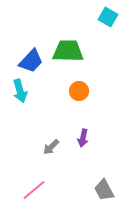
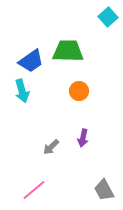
cyan square: rotated 18 degrees clockwise
blue trapezoid: rotated 12 degrees clockwise
cyan arrow: moved 2 px right
